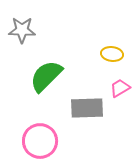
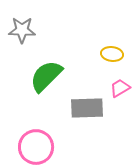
pink circle: moved 4 px left, 6 px down
